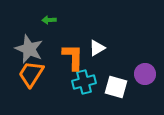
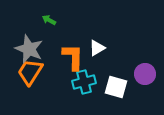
green arrow: rotated 32 degrees clockwise
orange trapezoid: moved 1 px left, 2 px up
